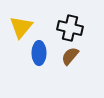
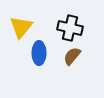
brown semicircle: moved 2 px right
